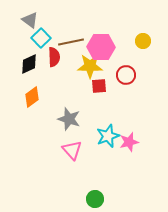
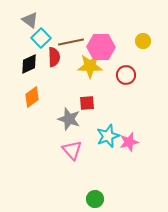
red square: moved 12 px left, 17 px down
